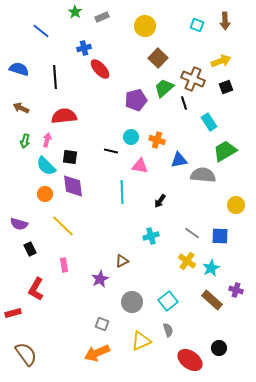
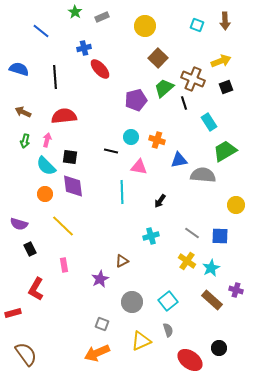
brown arrow at (21, 108): moved 2 px right, 4 px down
pink triangle at (140, 166): moved 1 px left, 1 px down
